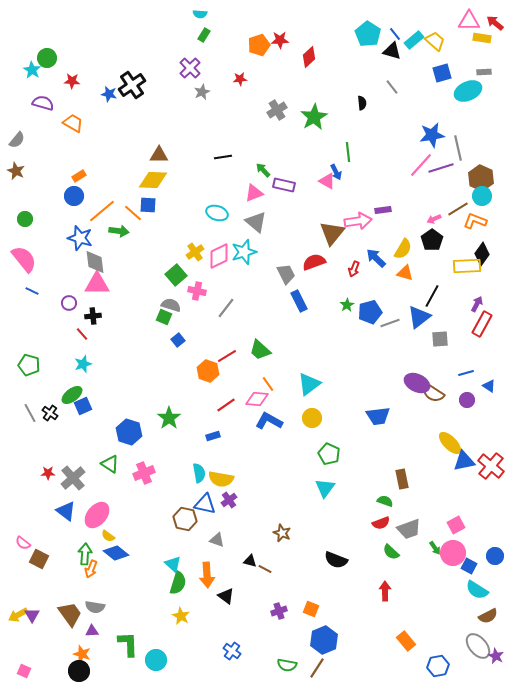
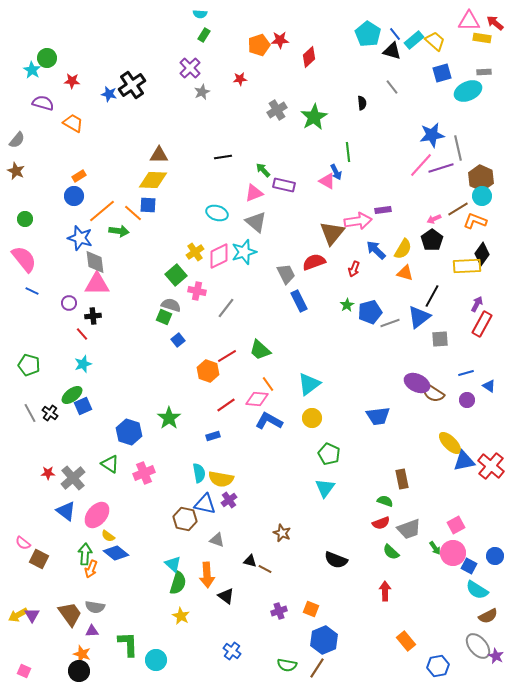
blue arrow at (376, 258): moved 8 px up
